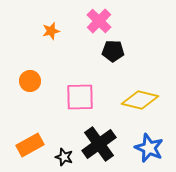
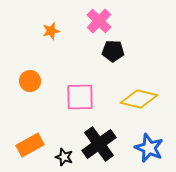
yellow diamond: moved 1 px left, 1 px up
